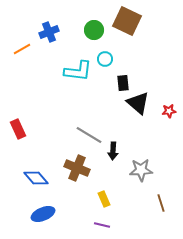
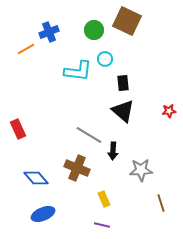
orange line: moved 4 px right
black triangle: moved 15 px left, 8 px down
